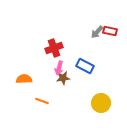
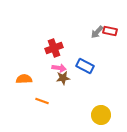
pink arrow: rotated 96 degrees counterclockwise
yellow circle: moved 12 px down
